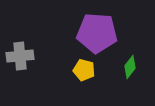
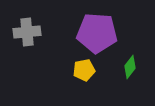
gray cross: moved 7 px right, 24 px up
yellow pentagon: rotated 25 degrees counterclockwise
